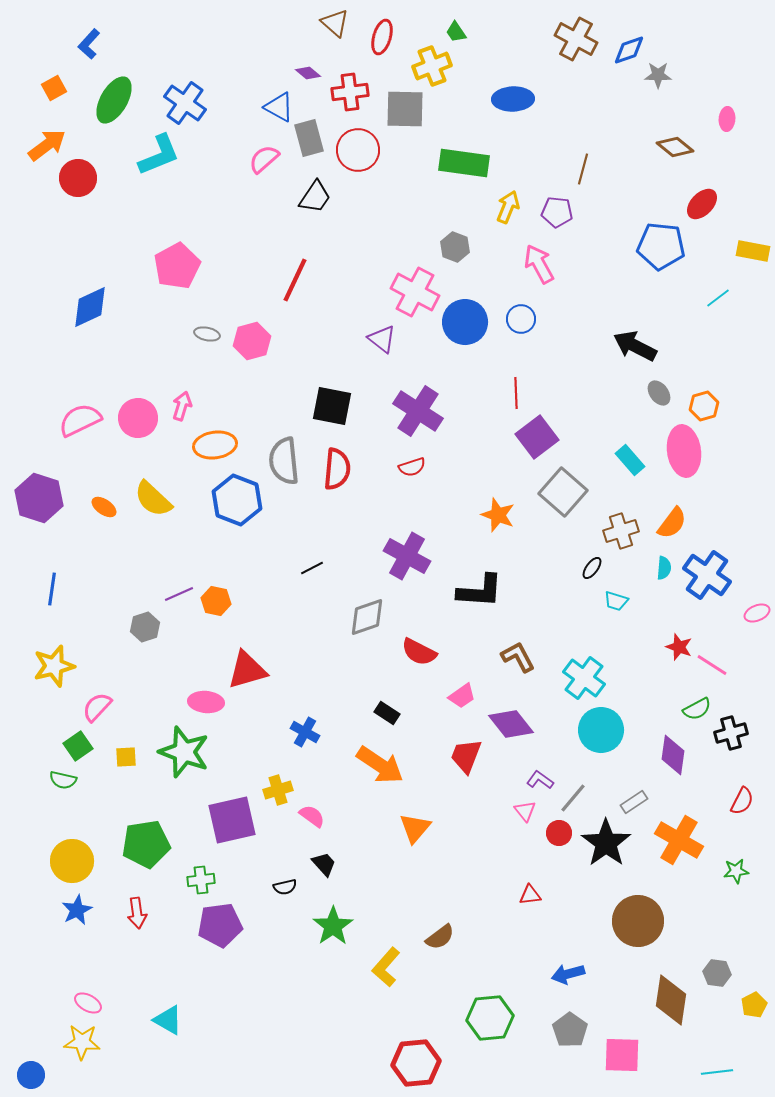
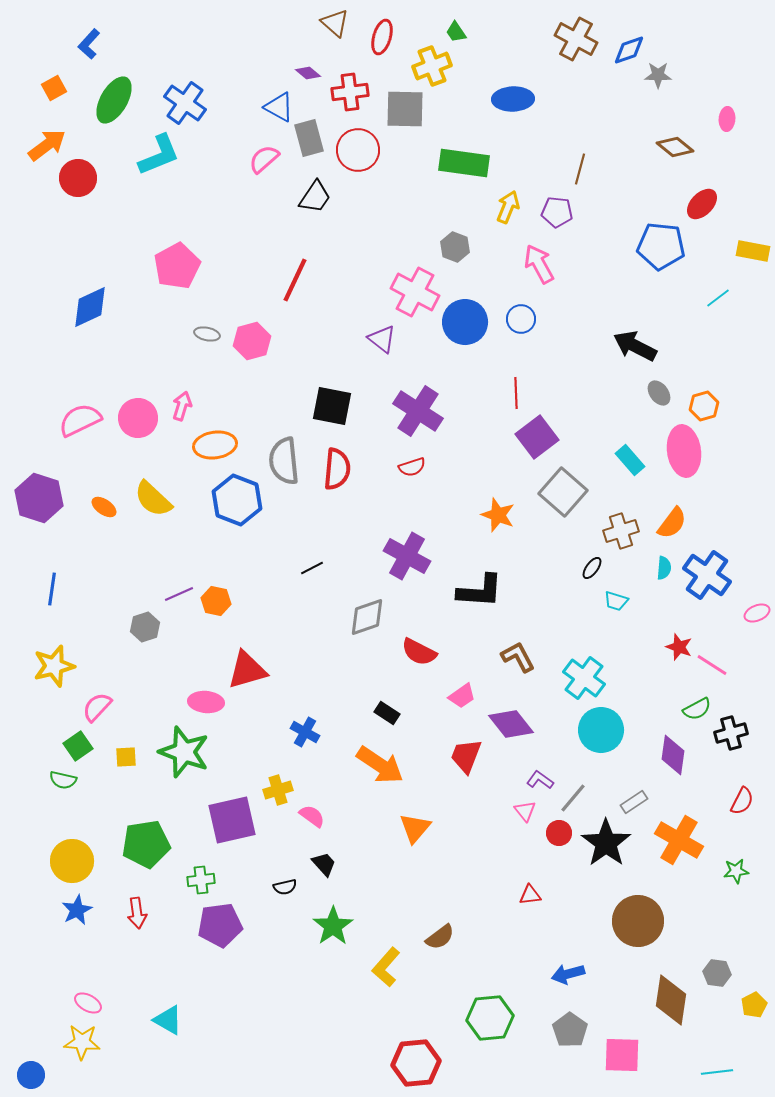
brown line at (583, 169): moved 3 px left
